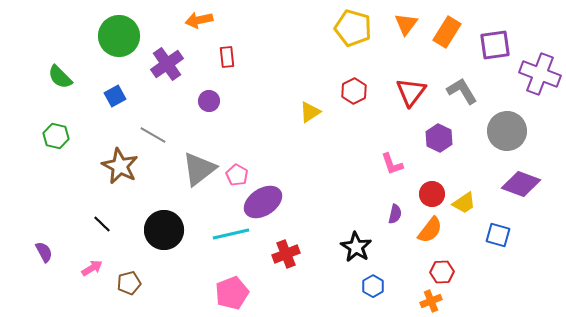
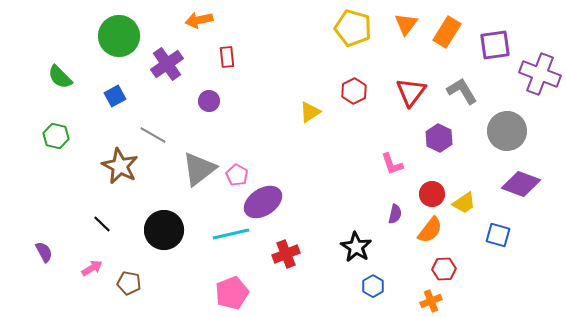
red hexagon at (442, 272): moved 2 px right, 3 px up
brown pentagon at (129, 283): rotated 25 degrees clockwise
